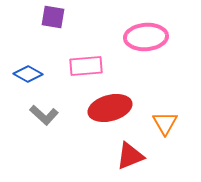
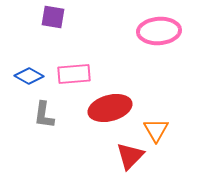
pink ellipse: moved 13 px right, 6 px up
pink rectangle: moved 12 px left, 8 px down
blue diamond: moved 1 px right, 2 px down
gray L-shape: rotated 56 degrees clockwise
orange triangle: moved 9 px left, 7 px down
red triangle: rotated 24 degrees counterclockwise
